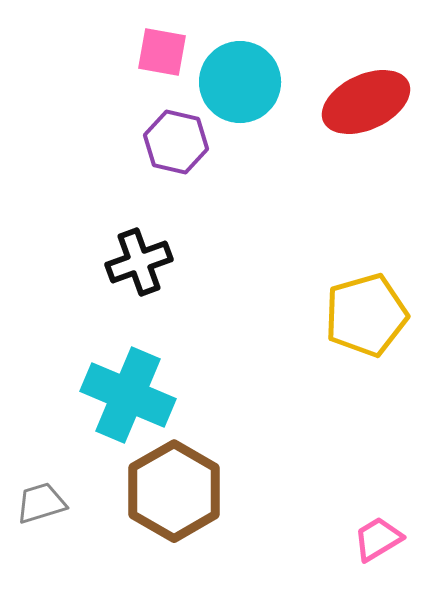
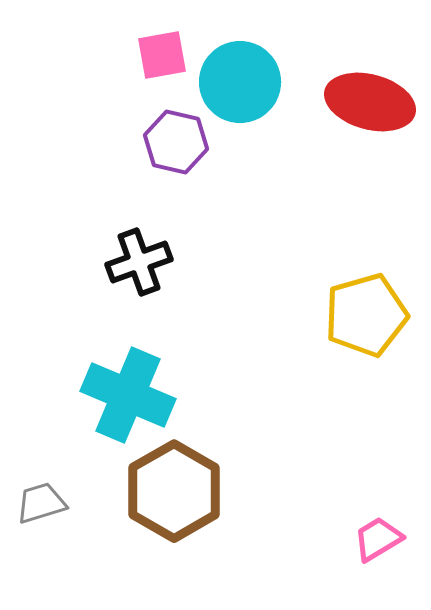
pink square: moved 3 px down; rotated 20 degrees counterclockwise
red ellipse: moved 4 px right; rotated 40 degrees clockwise
